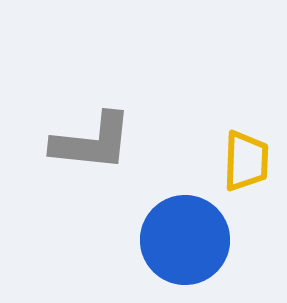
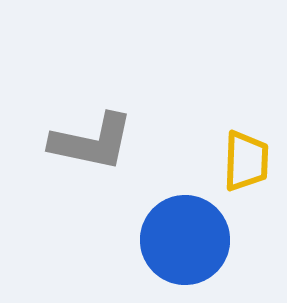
gray L-shape: rotated 6 degrees clockwise
